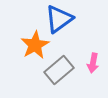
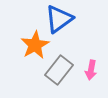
pink arrow: moved 2 px left, 7 px down
gray rectangle: rotated 12 degrees counterclockwise
